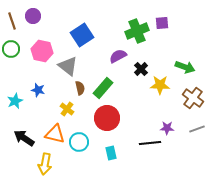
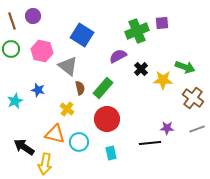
blue square: rotated 25 degrees counterclockwise
yellow star: moved 3 px right, 5 px up
red circle: moved 1 px down
black arrow: moved 9 px down
